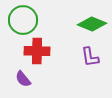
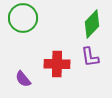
green circle: moved 2 px up
green diamond: rotated 68 degrees counterclockwise
red cross: moved 20 px right, 13 px down
